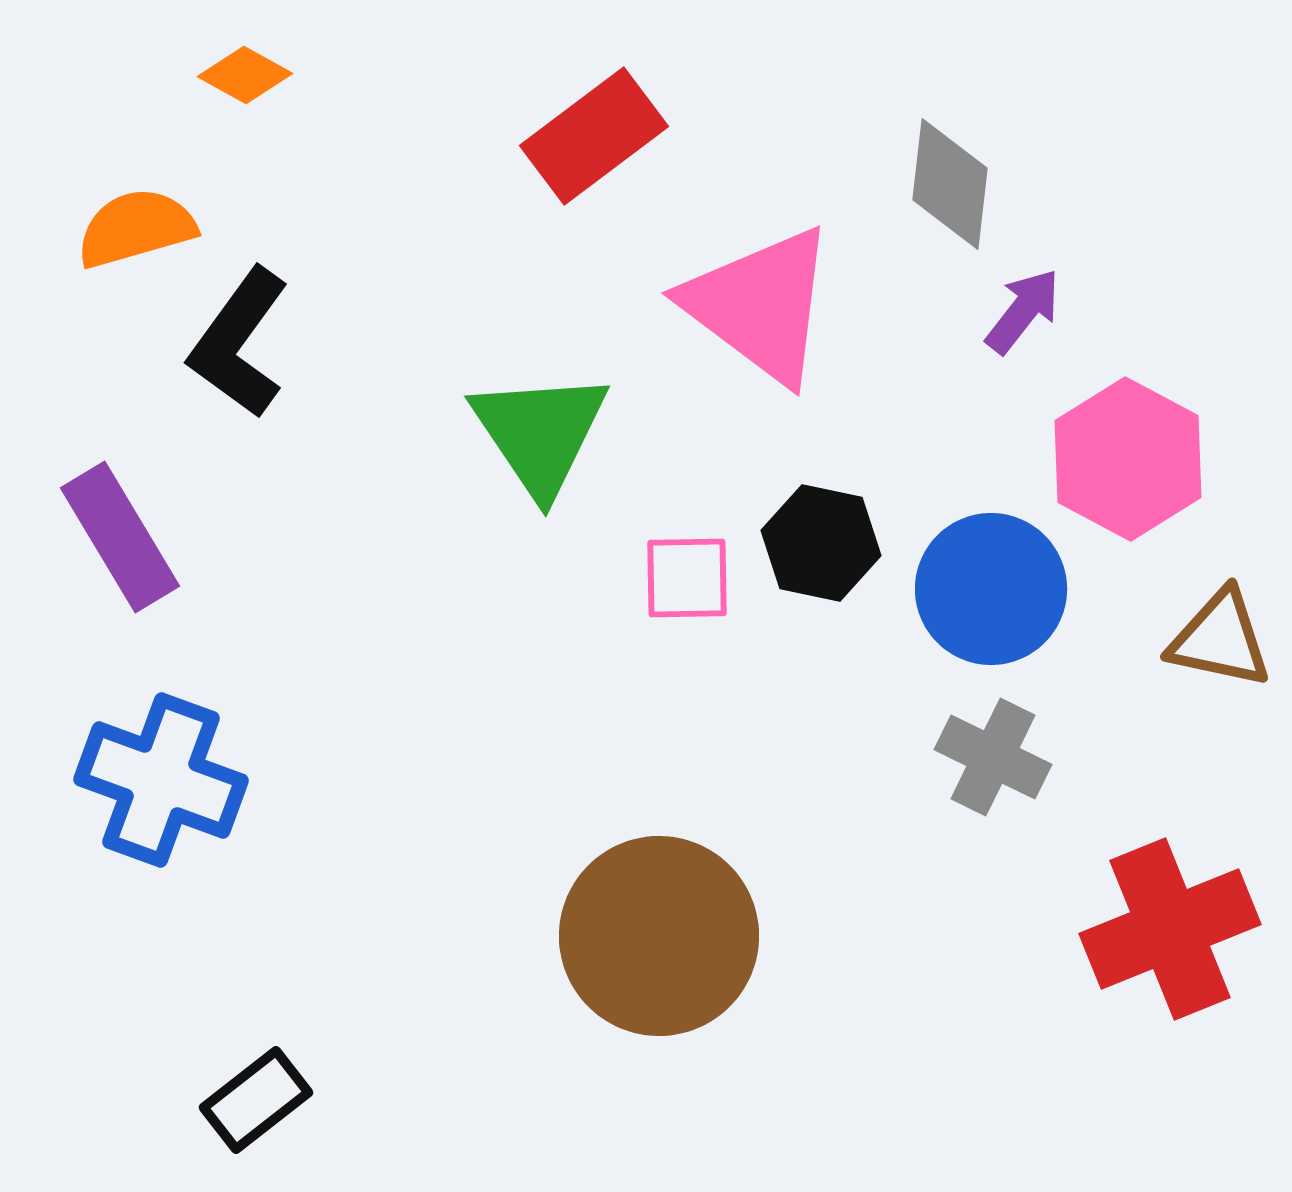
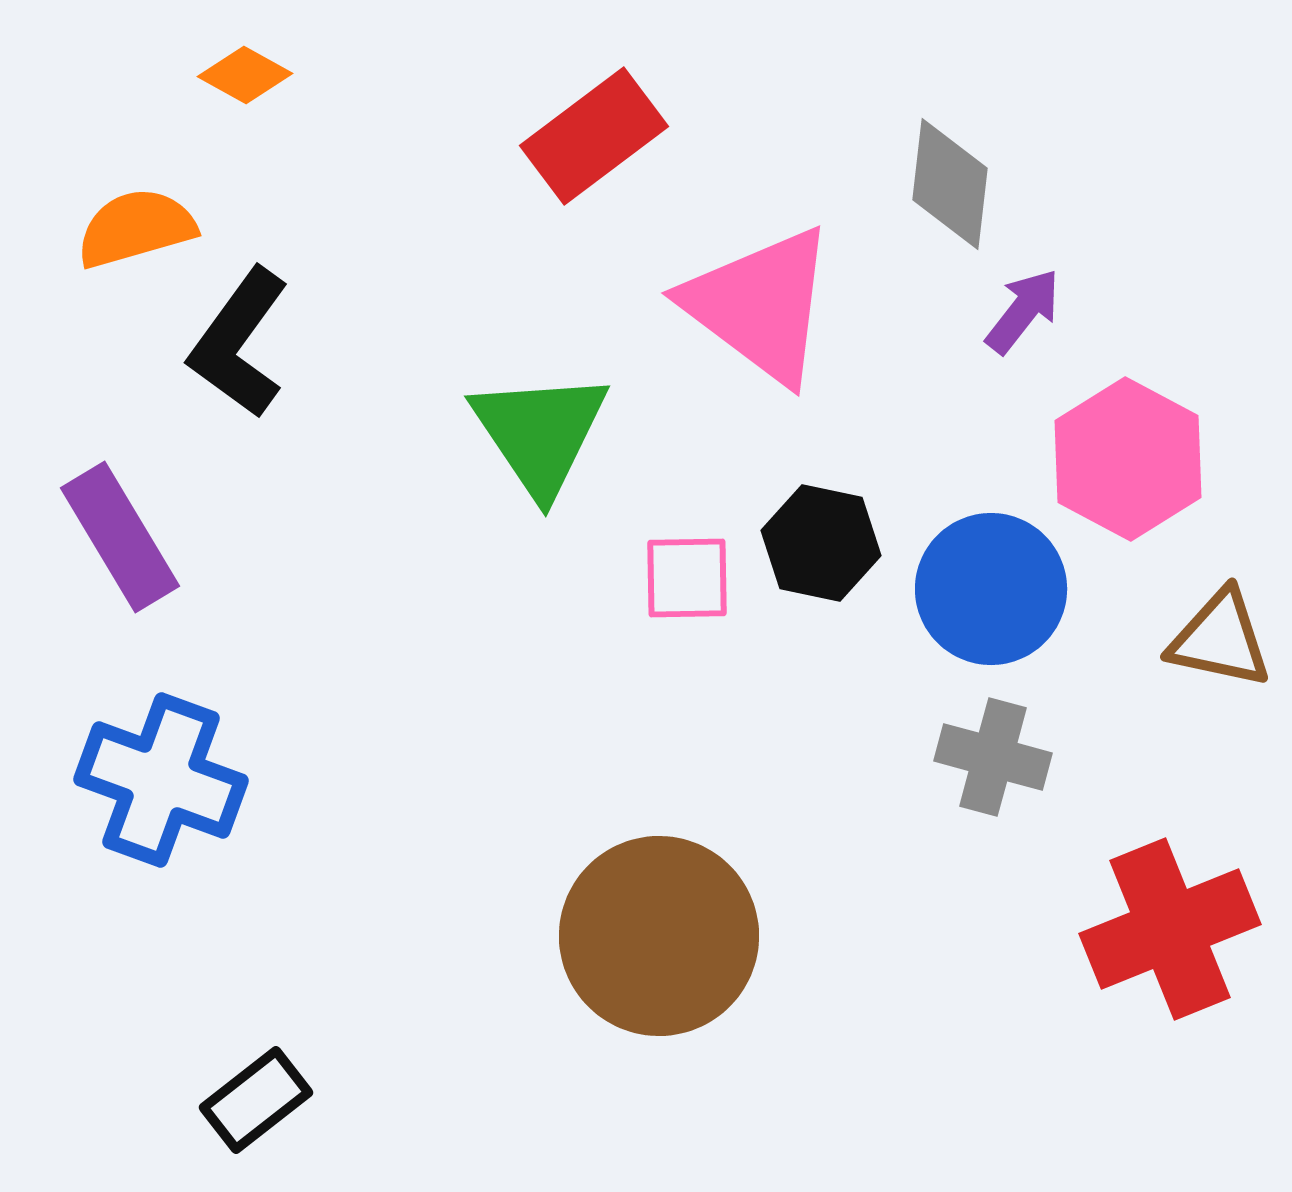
gray cross: rotated 11 degrees counterclockwise
